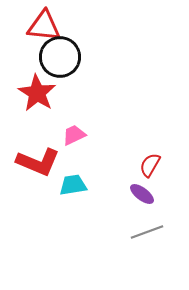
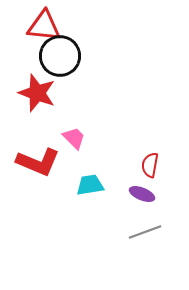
black circle: moved 1 px up
red star: rotated 12 degrees counterclockwise
pink trapezoid: moved 3 px down; rotated 70 degrees clockwise
red semicircle: rotated 20 degrees counterclockwise
cyan trapezoid: moved 17 px right
purple ellipse: rotated 15 degrees counterclockwise
gray line: moved 2 px left
